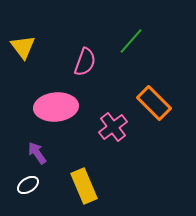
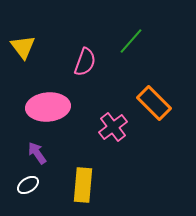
pink ellipse: moved 8 px left
yellow rectangle: moved 1 px left, 1 px up; rotated 28 degrees clockwise
